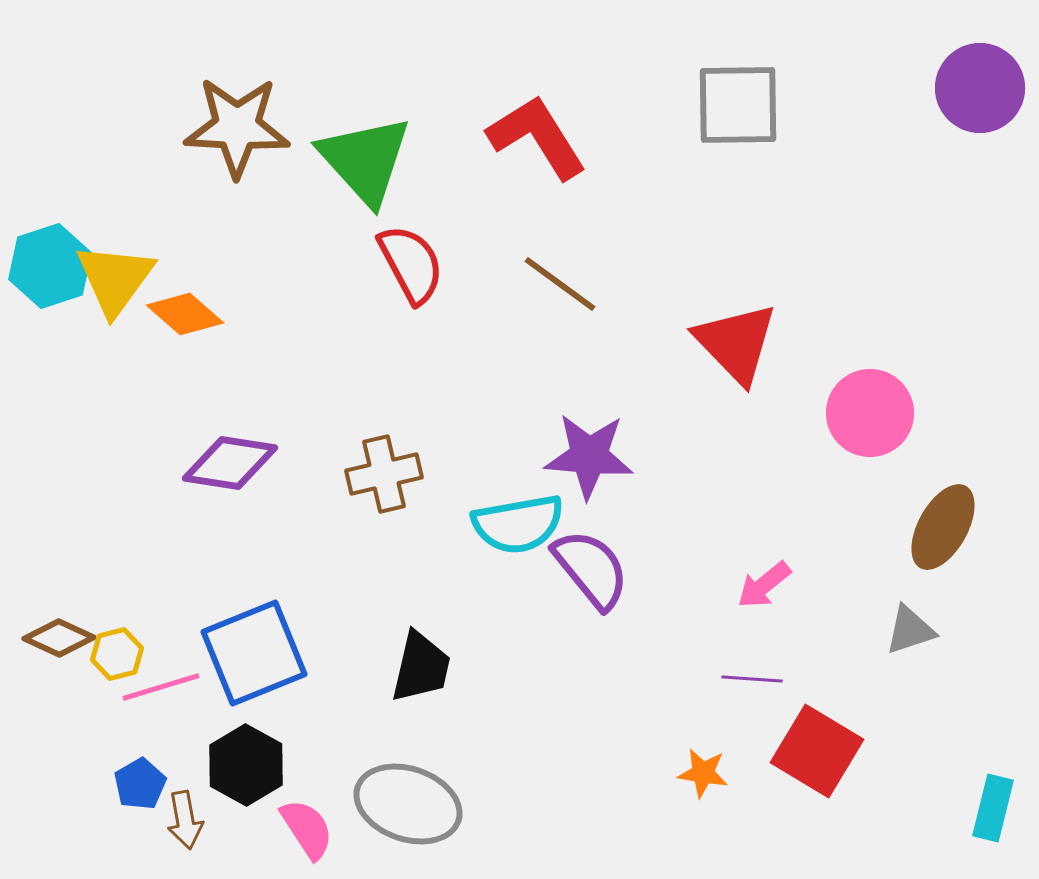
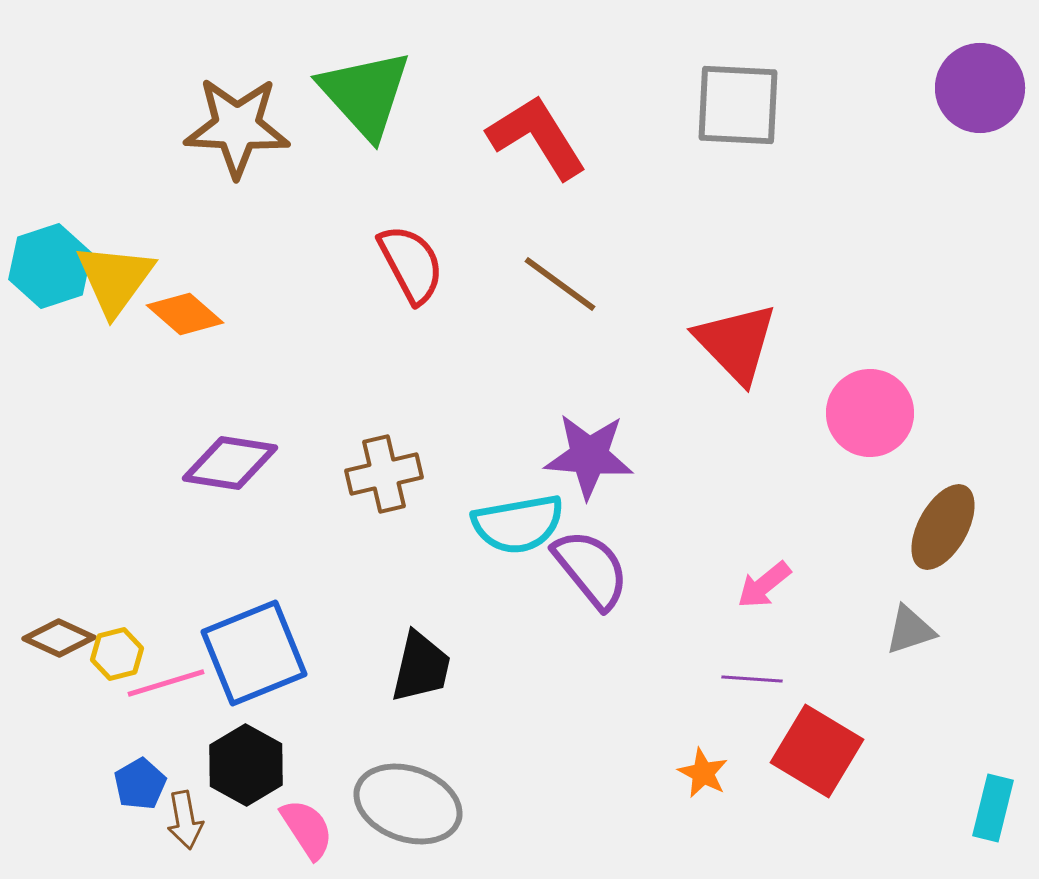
gray square: rotated 4 degrees clockwise
green triangle: moved 66 px up
pink line: moved 5 px right, 4 px up
orange star: rotated 18 degrees clockwise
